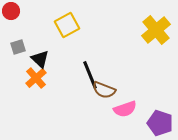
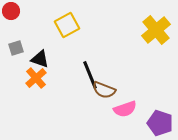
gray square: moved 2 px left, 1 px down
black triangle: rotated 24 degrees counterclockwise
